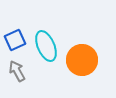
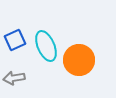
orange circle: moved 3 px left
gray arrow: moved 3 px left, 7 px down; rotated 70 degrees counterclockwise
